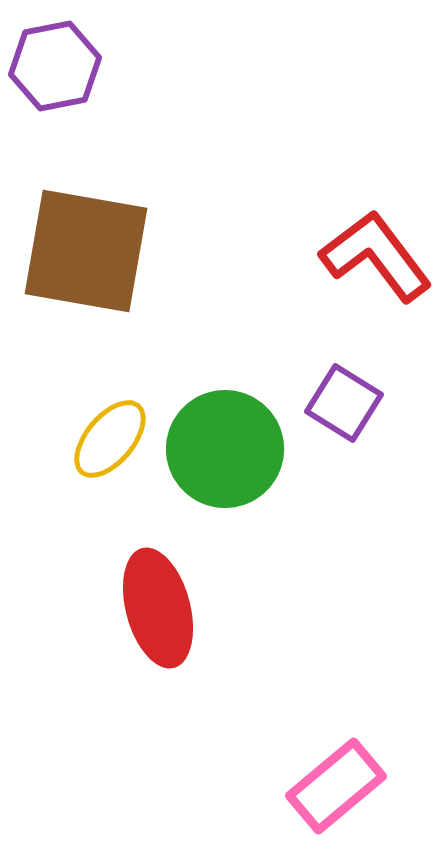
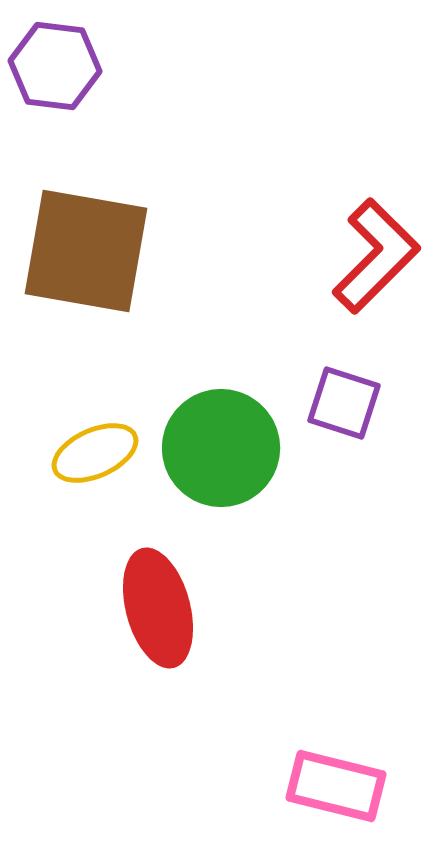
purple hexagon: rotated 18 degrees clockwise
red L-shape: rotated 82 degrees clockwise
purple square: rotated 14 degrees counterclockwise
yellow ellipse: moved 15 px left, 14 px down; rotated 26 degrees clockwise
green circle: moved 4 px left, 1 px up
pink rectangle: rotated 54 degrees clockwise
